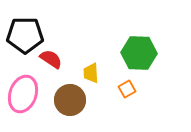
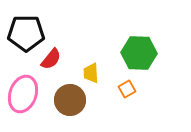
black pentagon: moved 1 px right, 2 px up
red semicircle: rotated 95 degrees clockwise
